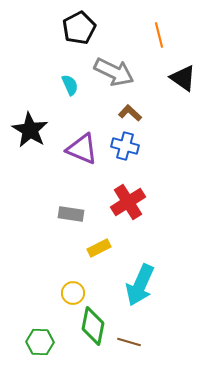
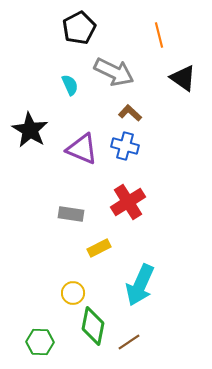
brown line: rotated 50 degrees counterclockwise
